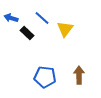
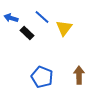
blue line: moved 1 px up
yellow triangle: moved 1 px left, 1 px up
blue pentagon: moved 3 px left; rotated 15 degrees clockwise
